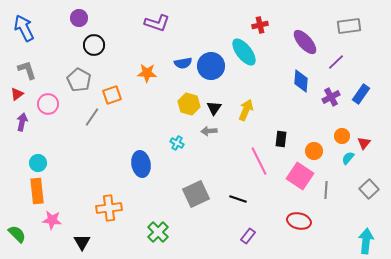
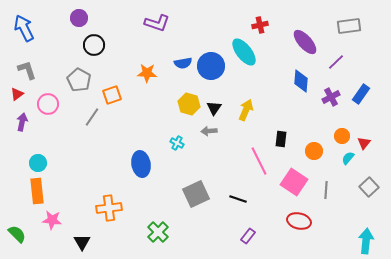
pink square at (300, 176): moved 6 px left, 6 px down
gray square at (369, 189): moved 2 px up
